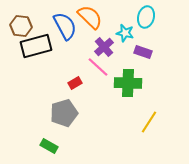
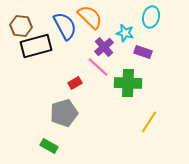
cyan ellipse: moved 5 px right
